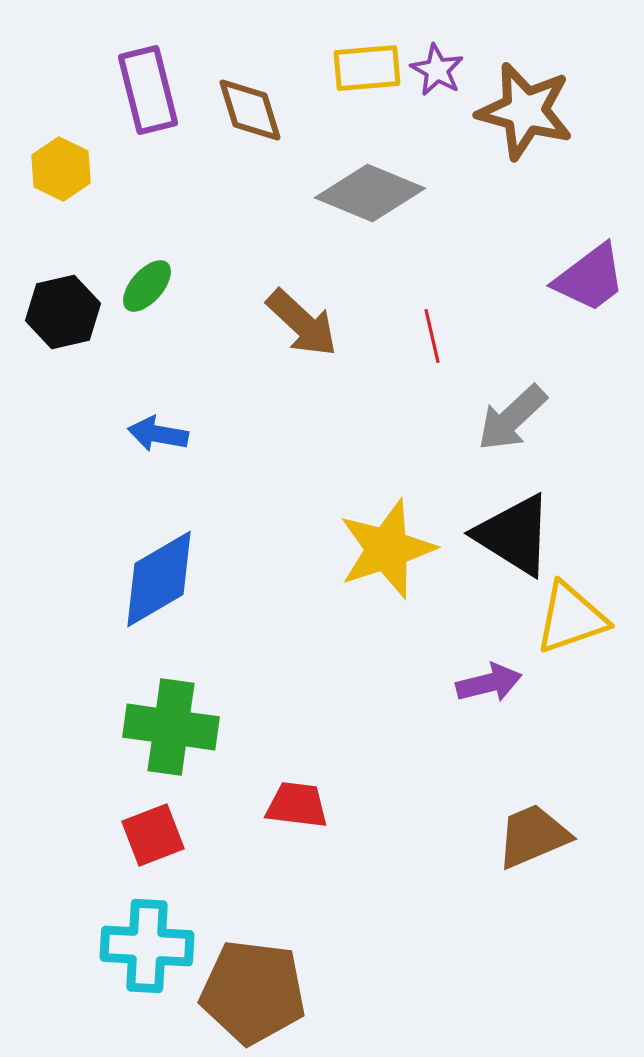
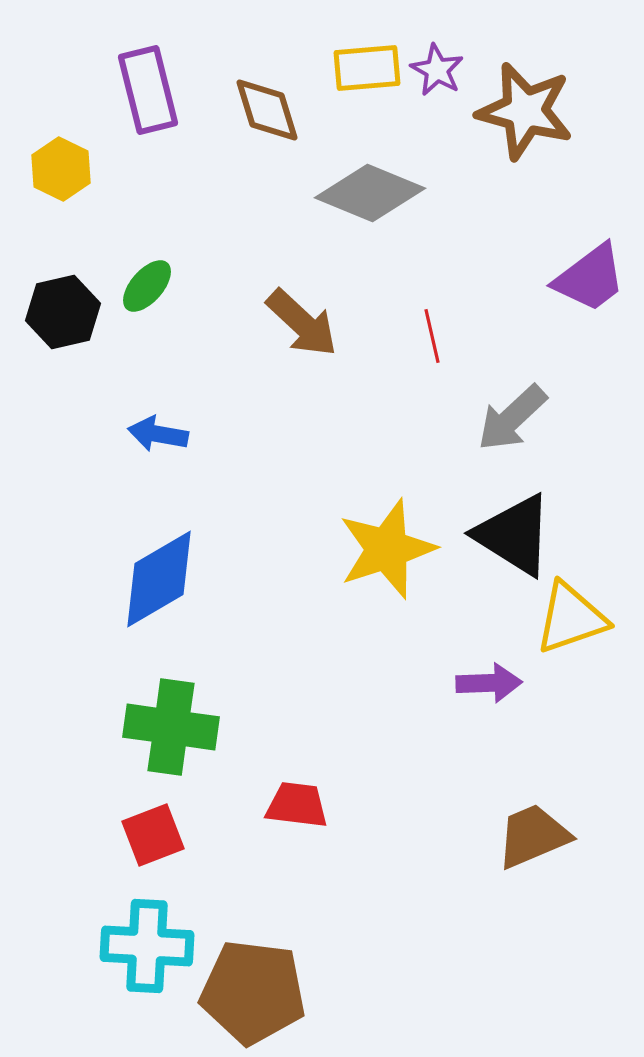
brown diamond: moved 17 px right
purple arrow: rotated 12 degrees clockwise
